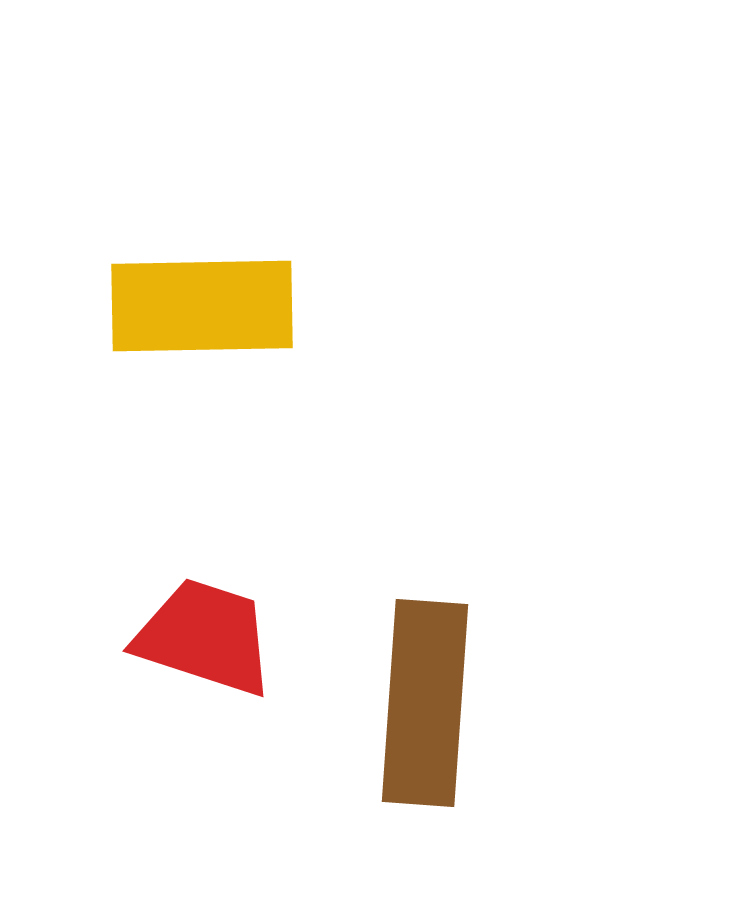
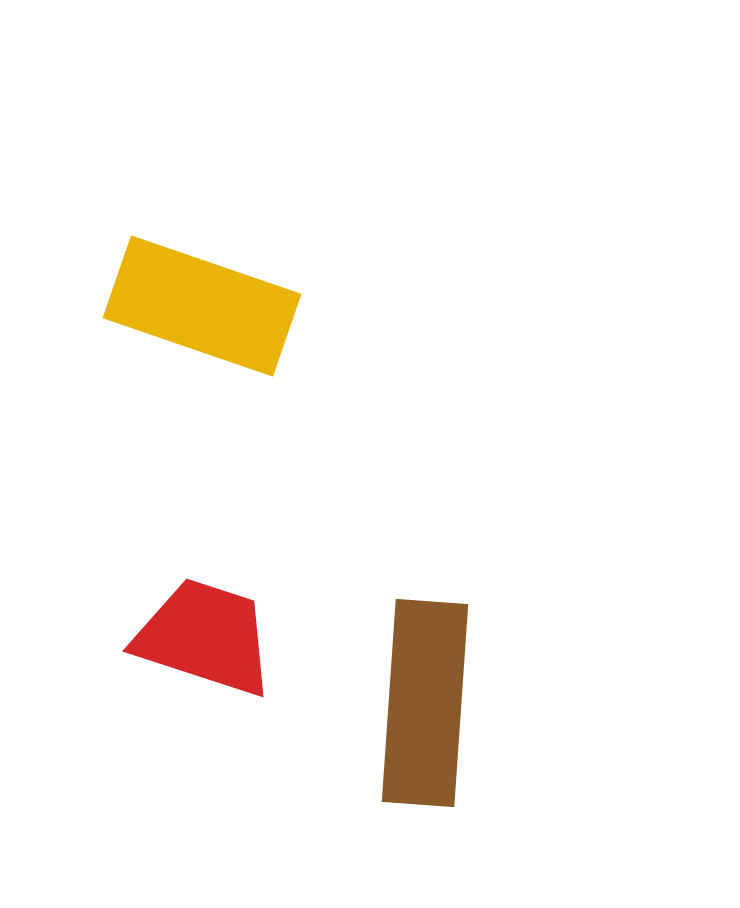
yellow rectangle: rotated 20 degrees clockwise
